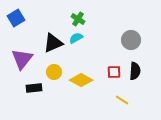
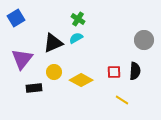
gray circle: moved 13 px right
